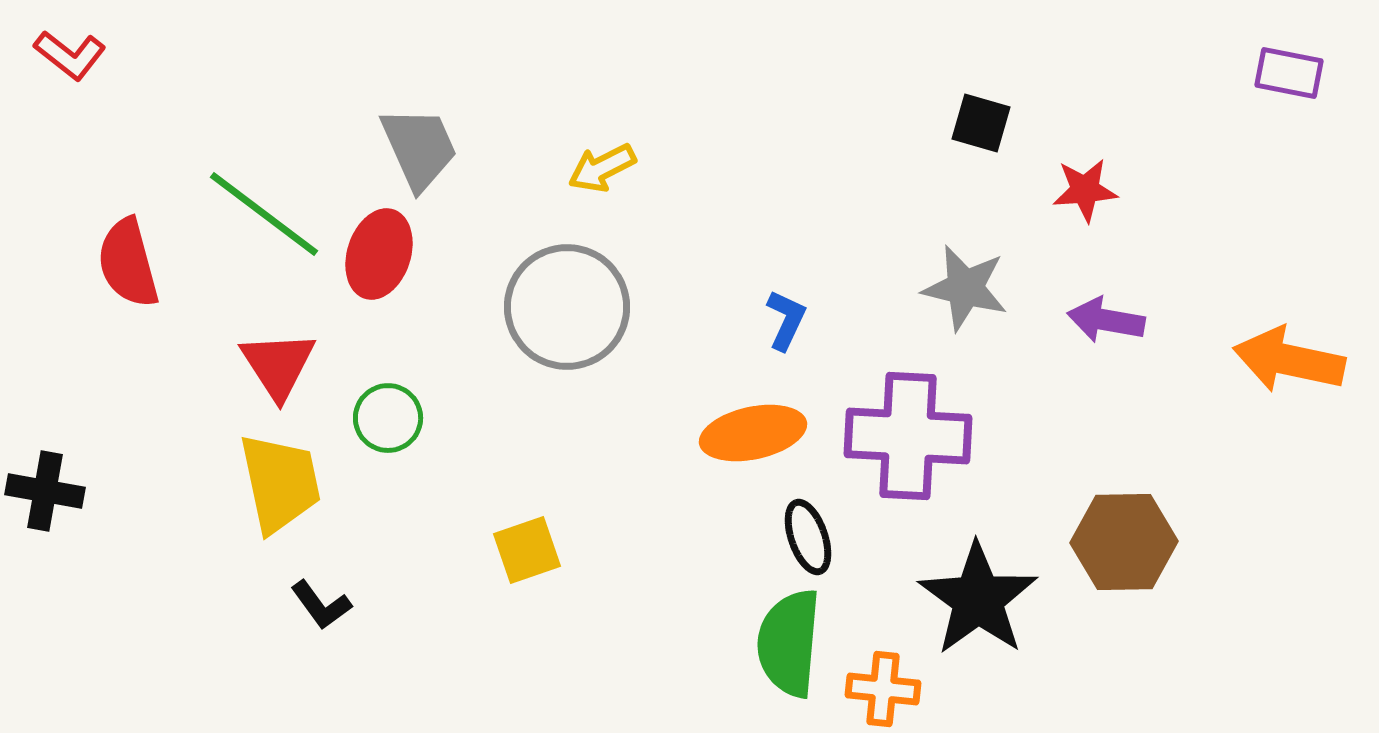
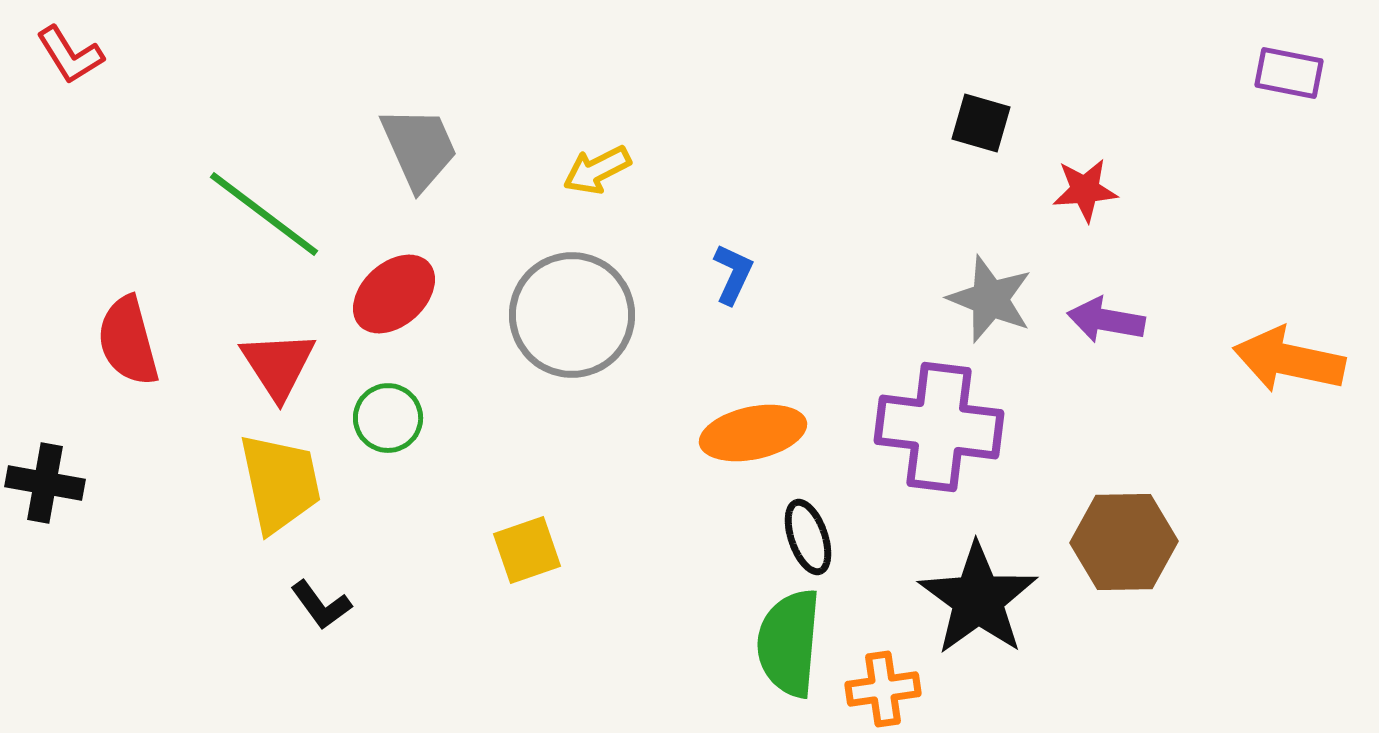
red L-shape: rotated 20 degrees clockwise
yellow arrow: moved 5 px left, 2 px down
red ellipse: moved 15 px right, 40 px down; rotated 30 degrees clockwise
red semicircle: moved 78 px down
gray star: moved 25 px right, 11 px down; rotated 8 degrees clockwise
gray circle: moved 5 px right, 8 px down
blue L-shape: moved 53 px left, 46 px up
purple cross: moved 31 px right, 9 px up; rotated 4 degrees clockwise
black cross: moved 8 px up
orange cross: rotated 14 degrees counterclockwise
